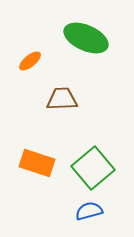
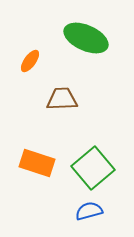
orange ellipse: rotated 15 degrees counterclockwise
